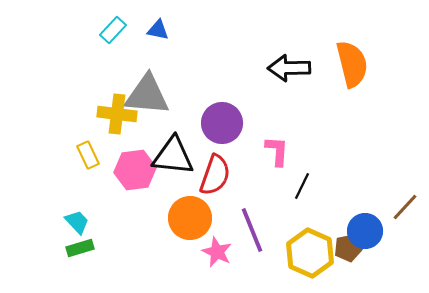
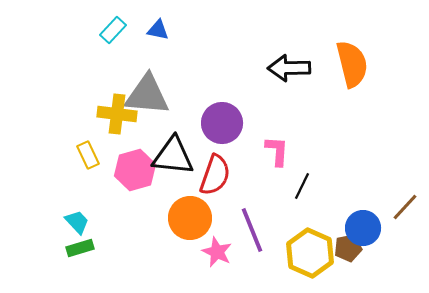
pink hexagon: rotated 9 degrees counterclockwise
blue circle: moved 2 px left, 3 px up
